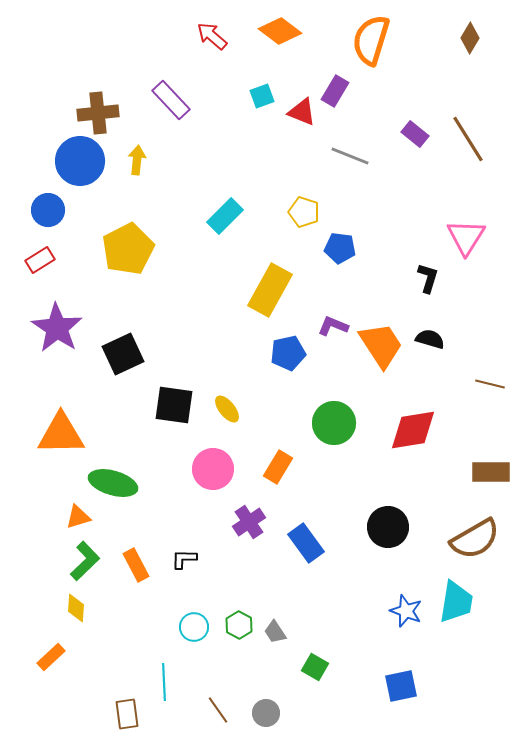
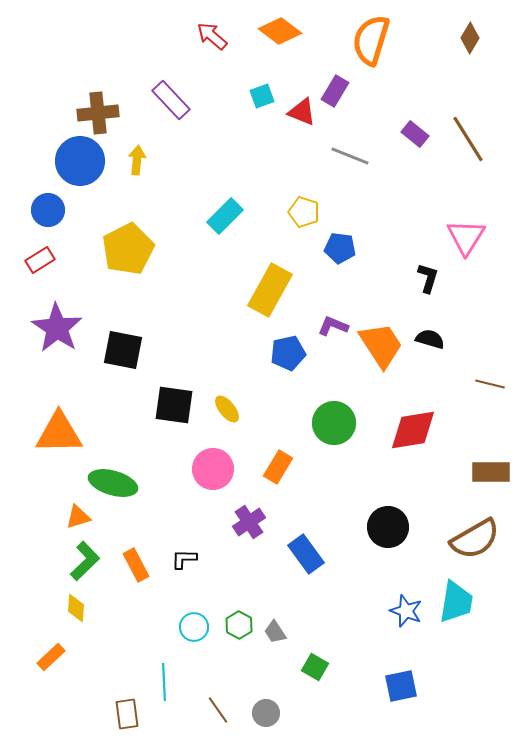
black square at (123, 354): moved 4 px up; rotated 36 degrees clockwise
orange triangle at (61, 434): moved 2 px left, 1 px up
blue rectangle at (306, 543): moved 11 px down
